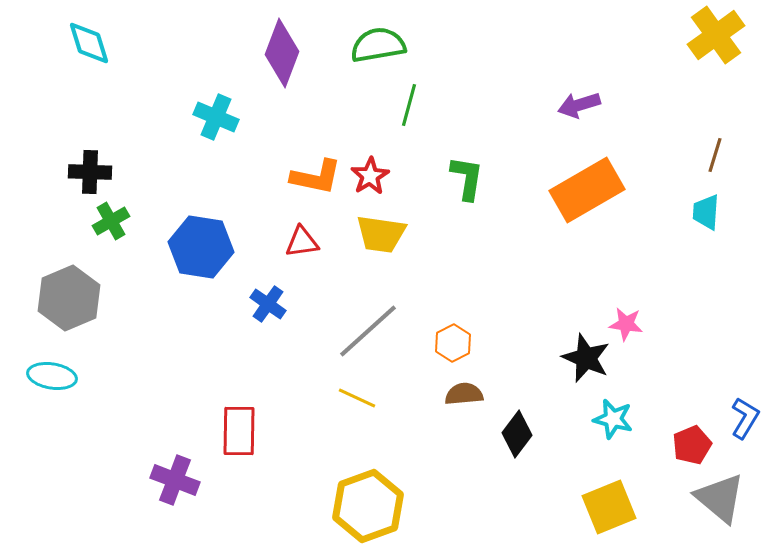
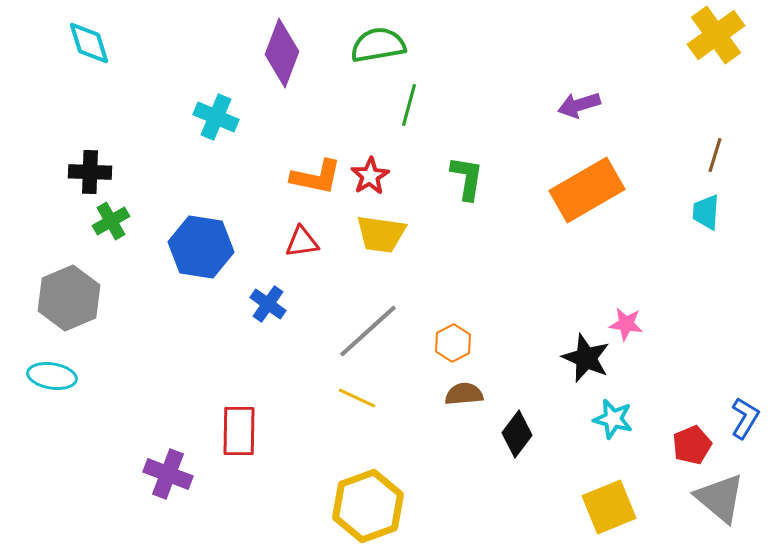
purple cross: moved 7 px left, 6 px up
